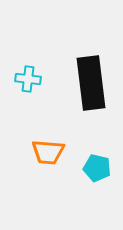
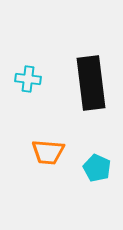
cyan pentagon: rotated 12 degrees clockwise
